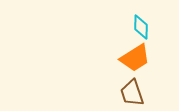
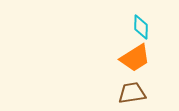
brown trapezoid: rotated 100 degrees clockwise
